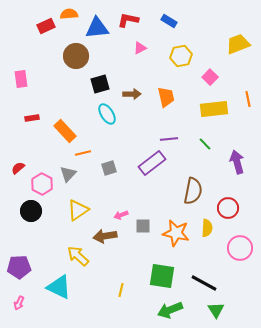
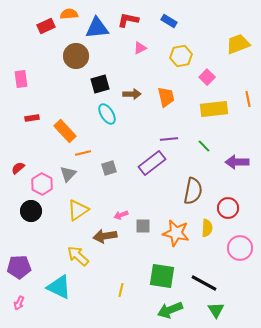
pink square at (210, 77): moved 3 px left
green line at (205, 144): moved 1 px left, 2 px down
purple arrow at (237, 162): rotated 75 degrees counterclockwise
